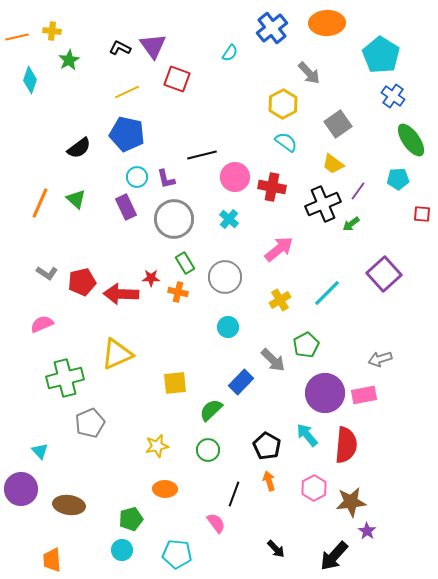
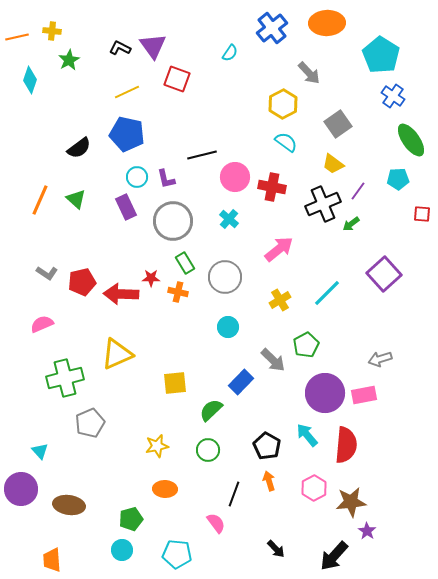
orange line at (40, 203): moved 3 px up
gray circle at (174, 219): moved 1 px left, 2 px down
